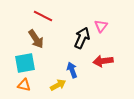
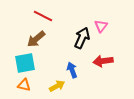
brown arrow: rotated 84 degrees clockwise
yellow arrow: moved 1 px left, 1 px down
